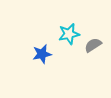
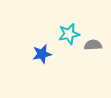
gray semicircle: rotated 30 degrees clockwise
